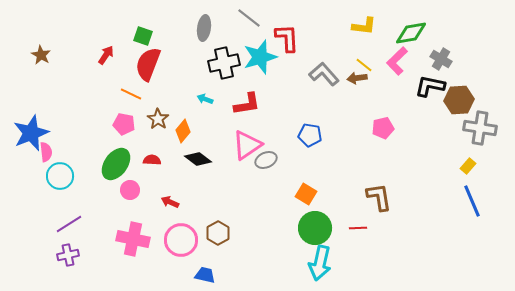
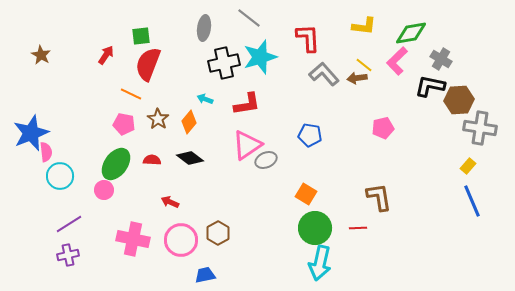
green square at (143, 36): moved 2 px left; rotated 24 degrees counterclockwise
red L-shape at (287, 38): moved 21 px right
orange diamond at (183, 131): moved 6 px right, 9 px up
black diamond at (198, 159): moved 8 px left, 1 px up
pink circle at (130, 190): moved 26 px left
blue trapezoid at (205, 275): rotated 25 degrees counterclockwise
